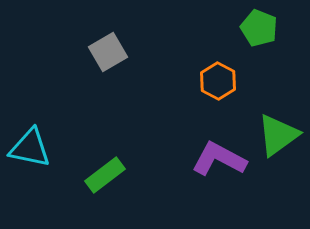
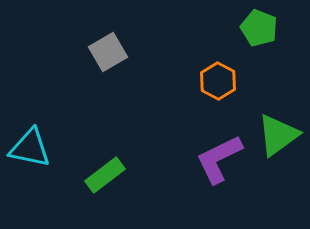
purple L-shape: rotated 54 degrees counterclockwise
